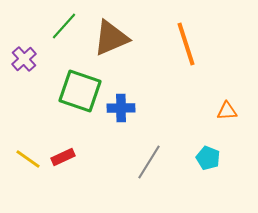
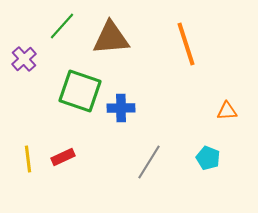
green line: moved 2 px left
brown triangle: rotated 18 degrees clockwise
yellow line: rotated 48 degrees clockwise
